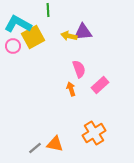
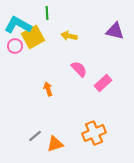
green line: moved 1 px left, 3 px down
cyan L-shape: moved 1 px down
purple triangle: moved 32 px right, 1 px up; rotated 18 degrees clockwise
pink circle: moved 2 px right
pink semicircle: rotated 24 degrees counterclockwise
pink rectangle: moved 3 px right, 2 px up
orange arrow: moved 23 px left
orange cross: rotated 10 degrees clockwise
orange triangle: rotated 30 degrees counterclockwise
gray line: moved 12 px up
